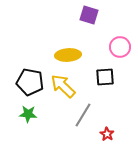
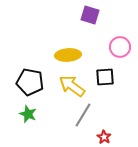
purple square: moved 1 px right
yellow arrow: moved 9 px right; rotated 8 degrees counterclockwise
green star: rotated 18 degrees clockwise
red star: moved 3 px left, 3 px down
